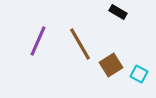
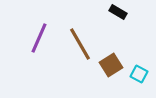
purple line: moved 1 px right, 3 px up
